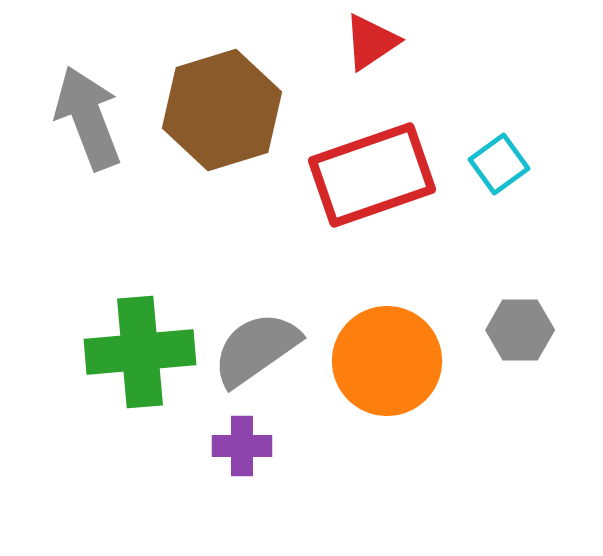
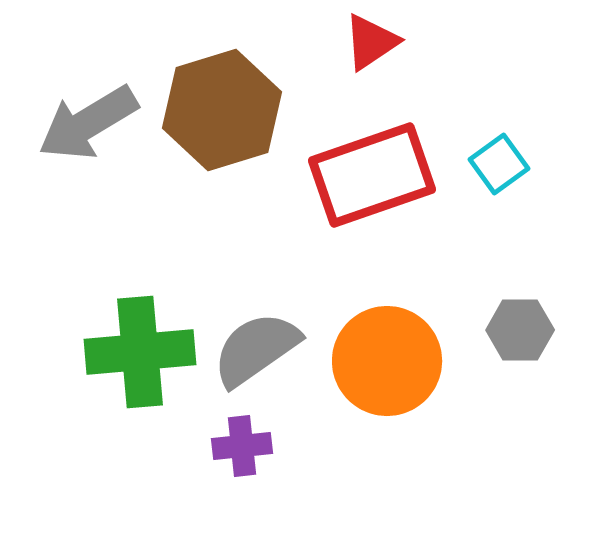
gray arrow: moved 5 px down; rotated 100 degrees counterclockwise
purple cross: rotated 6 degrees counterclockwise
